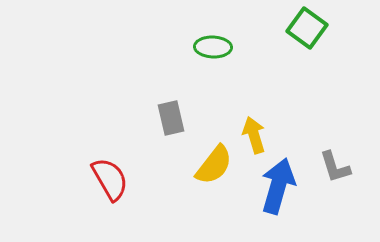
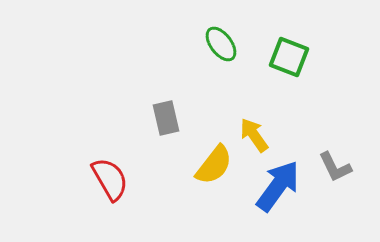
green square: moved 18 px left, 29 px down; rotated 15 degrees counterclockwise
green ellipse: moved 8 px right, 3 px up; rotated 51 degrees clockwise
gray rectangle: moved 5 px left
yellow arrow: rotated 18 degrees counterclockwise
gray L-shape: rotated 9 degrees counterclockwise
blue arrow: rotated 20 degrees clockwise
